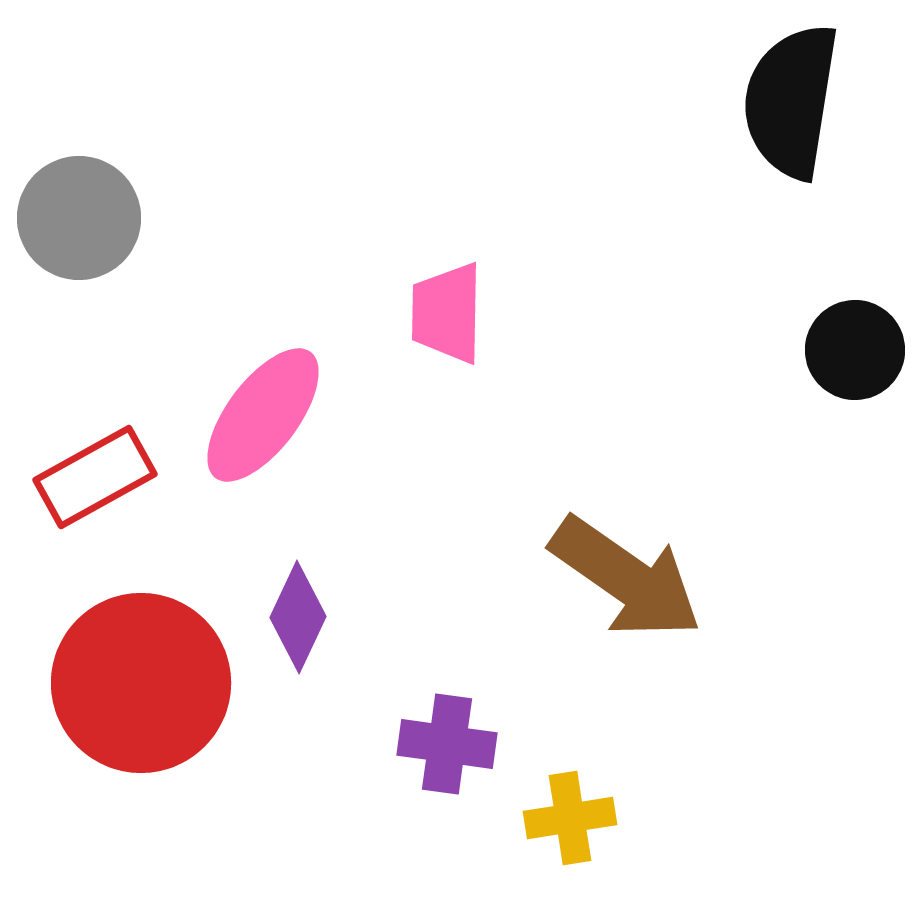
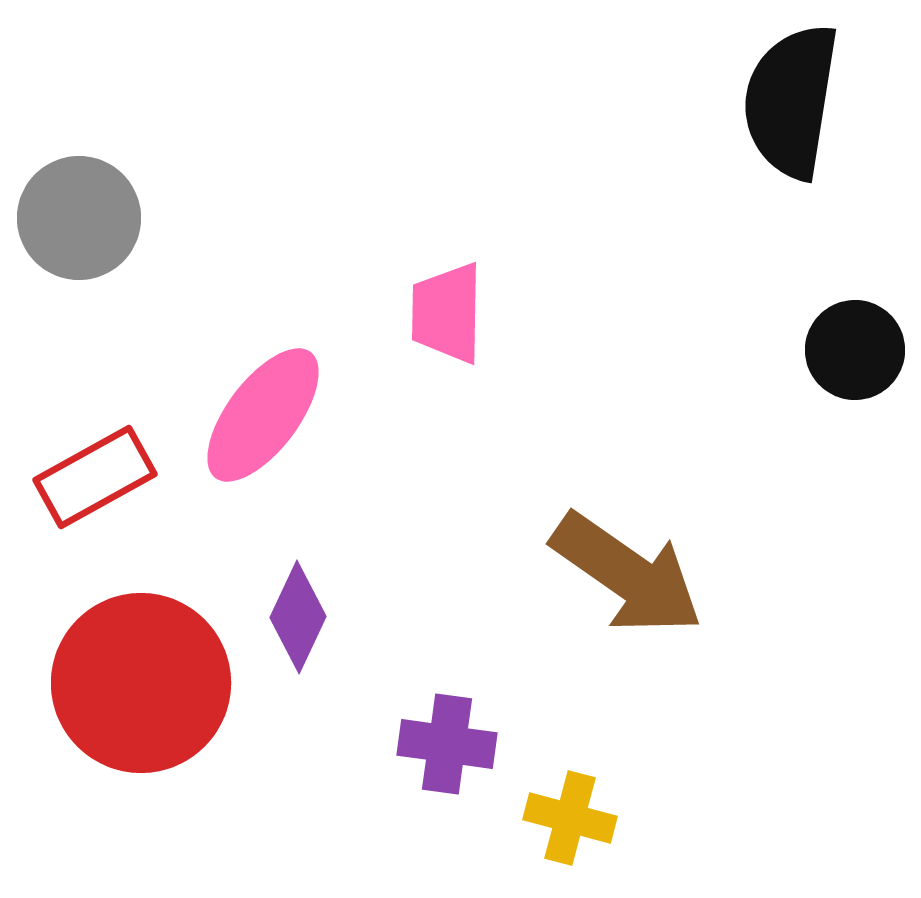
brown arrow: moved 1 px right, 4 px up
yellow cross: rotated 24 degrees clockwise
